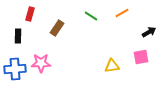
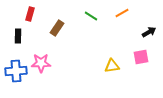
blue cross: moved 1 px right, 2 px down
